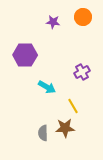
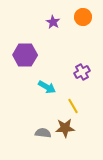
purple star: rotated 24 degrees clockwise
gray semicircle: rotated 98 degrees clockwise
